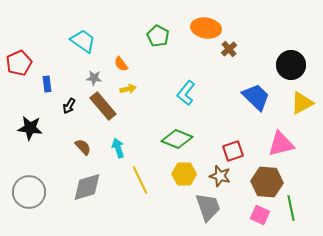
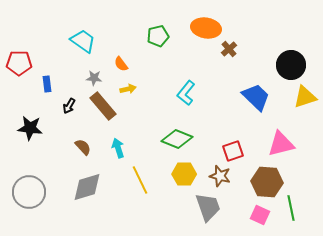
green pentagon: rotated 30 degrees clockwise
red pentagon: rotated 25 degrees clockwise
yellow triangle: moved 3 px right, 6 px up; rotated 10 degrees clockwise
